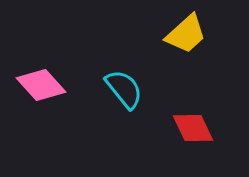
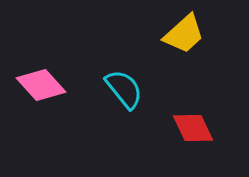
yellow trapezoid: moved 2 px left
